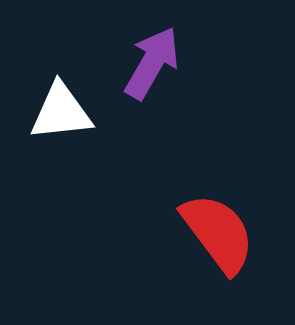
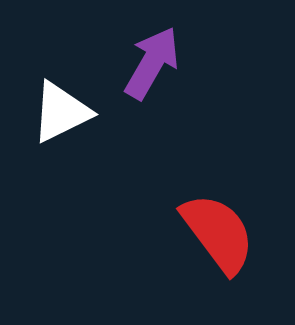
white triangle: rotated 20 degrees counterclockwise
